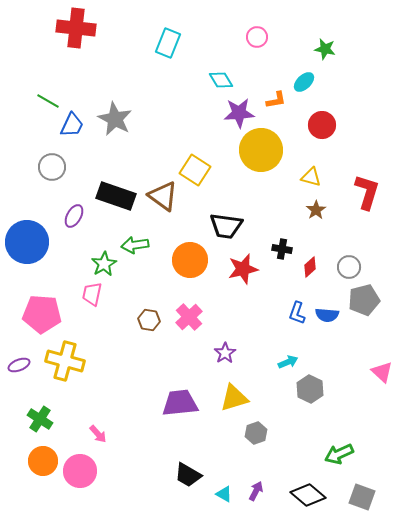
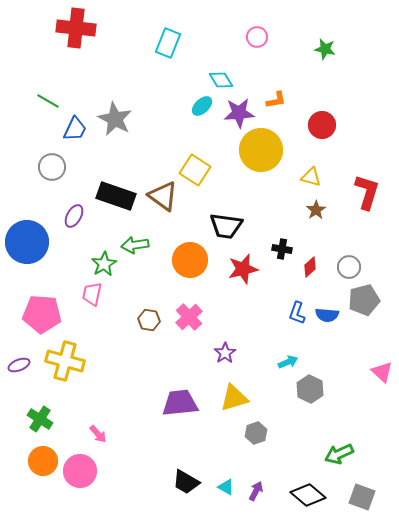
cyan ellipse at (304, 82): moved 102 px left, 24 px down
blue trapezoid at (72, 125): moved 3 px right, 4 px down
black trapezoid at (188, 475): moved 2 px left, 7 px down
cyan triangle at (224, 494): moved 2 px right, 7 px up
